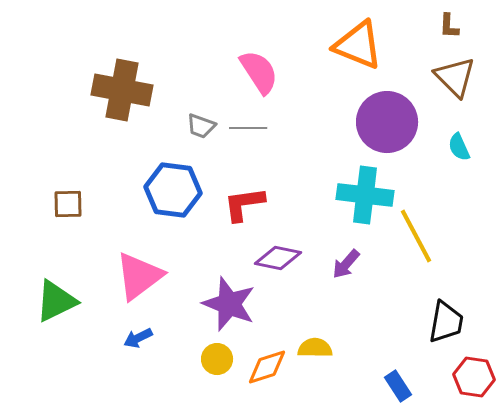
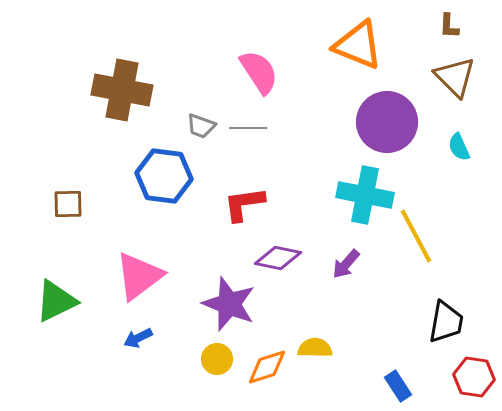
blue hexagon: moved 9 px left, 14 px up
cyan cross: rotated 4 degrees clockwise
